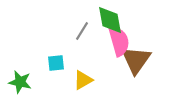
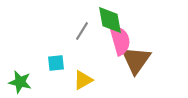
pink semicircle: moved 1 px right, 1 px up
